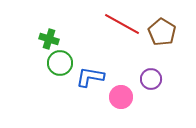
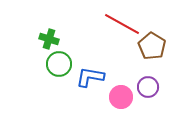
brown pentagon: moved 10 px left, 14 px down
green circle: moved 1 px left, 1 px down
purple circle: moved 3 px left, 8 px down
